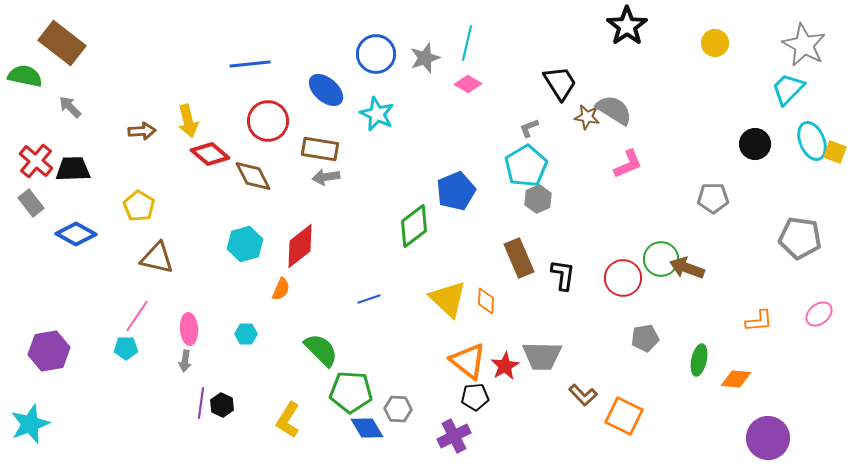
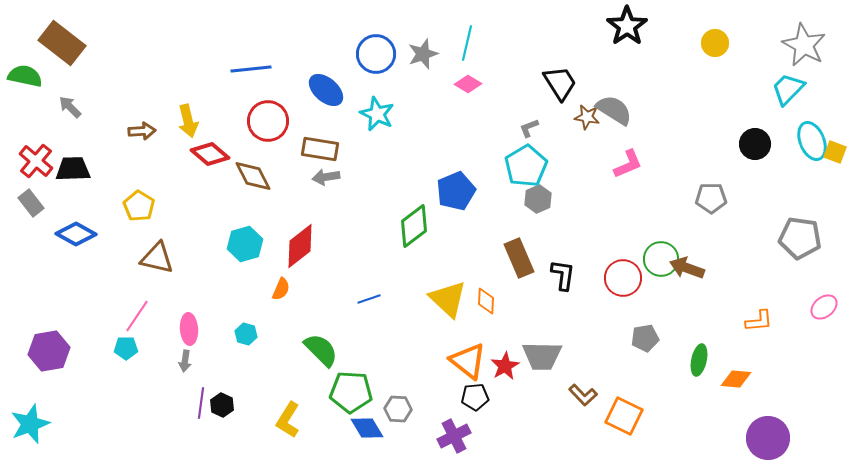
gray star at (425, 58): moved 2 px left, 4 px up
blue line at (250, 64): moved 1 px right, 5 px down
gray pentagon at (713, 198): moved 2 px left
pink ellipse at (819, 314): moved 5 px right, 7 px up
cyan hexagon at (246, 334): rotated 15 degrees clockwise
